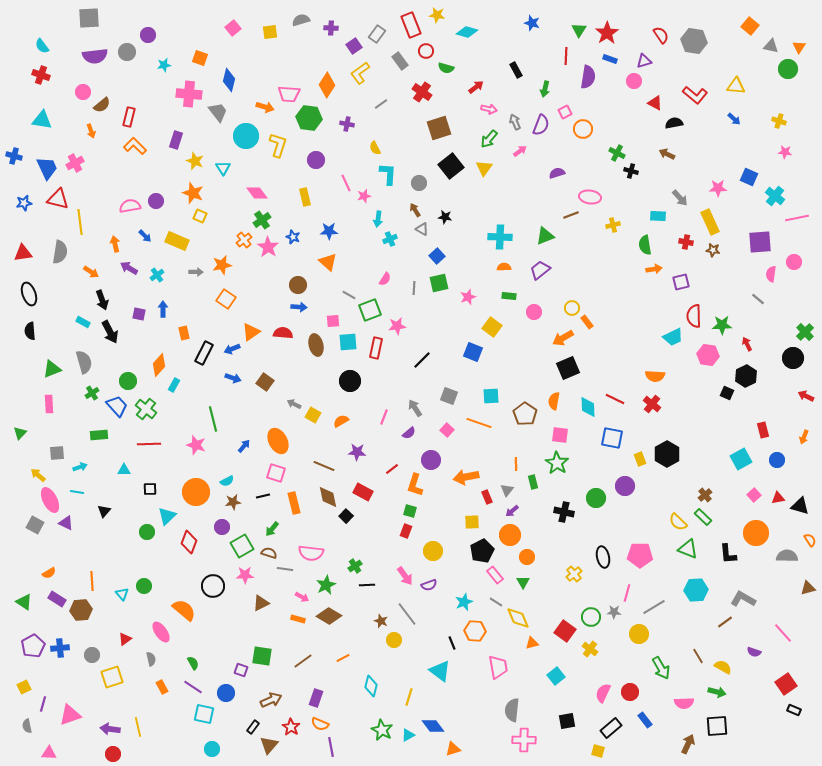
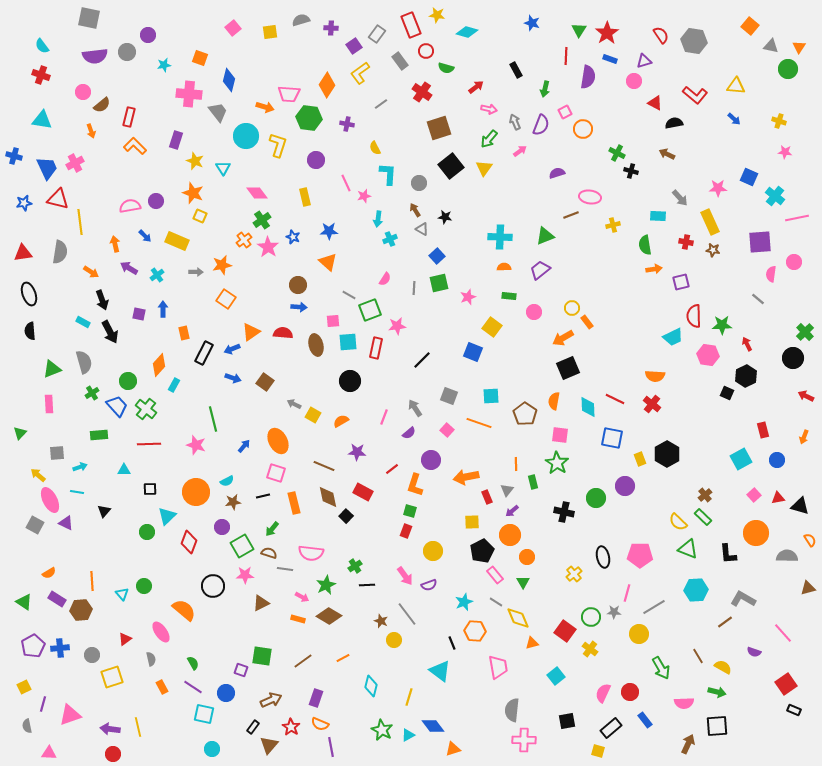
gray square at (89, 18): rotated 15 degrees clockwise
